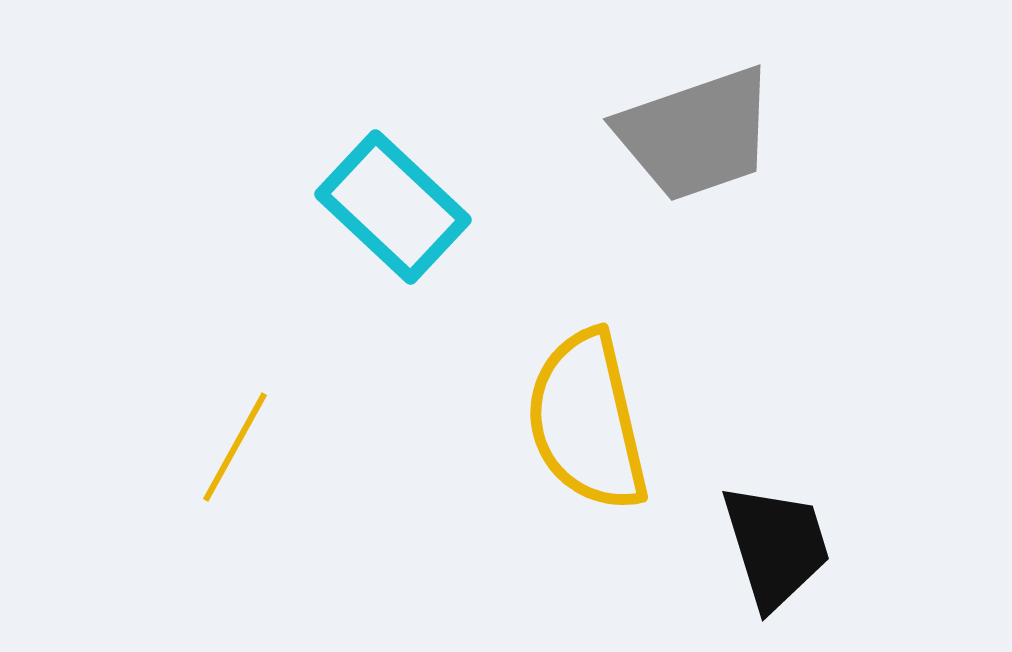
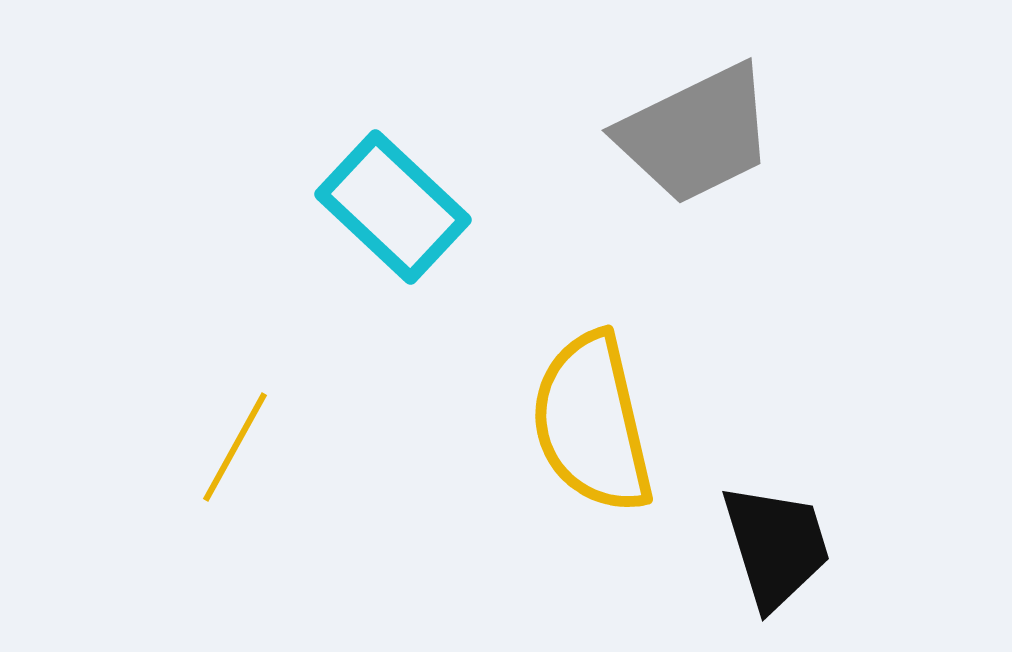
gray trapezoid: rotated 7 degrees counterclockwise
yellow semicircle: moved 5 px right, 2 px down
